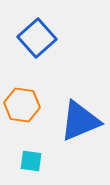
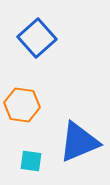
blue triangle: moved 1 px left, 21 px down
